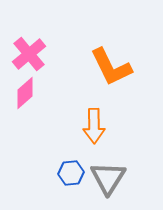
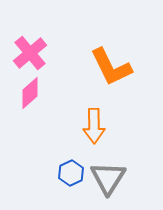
pink cross: moved 1 px right, 1 px up
pink diamond: moved 5 px right
blue hexagon: rotated 20 degrees counterclockwise
